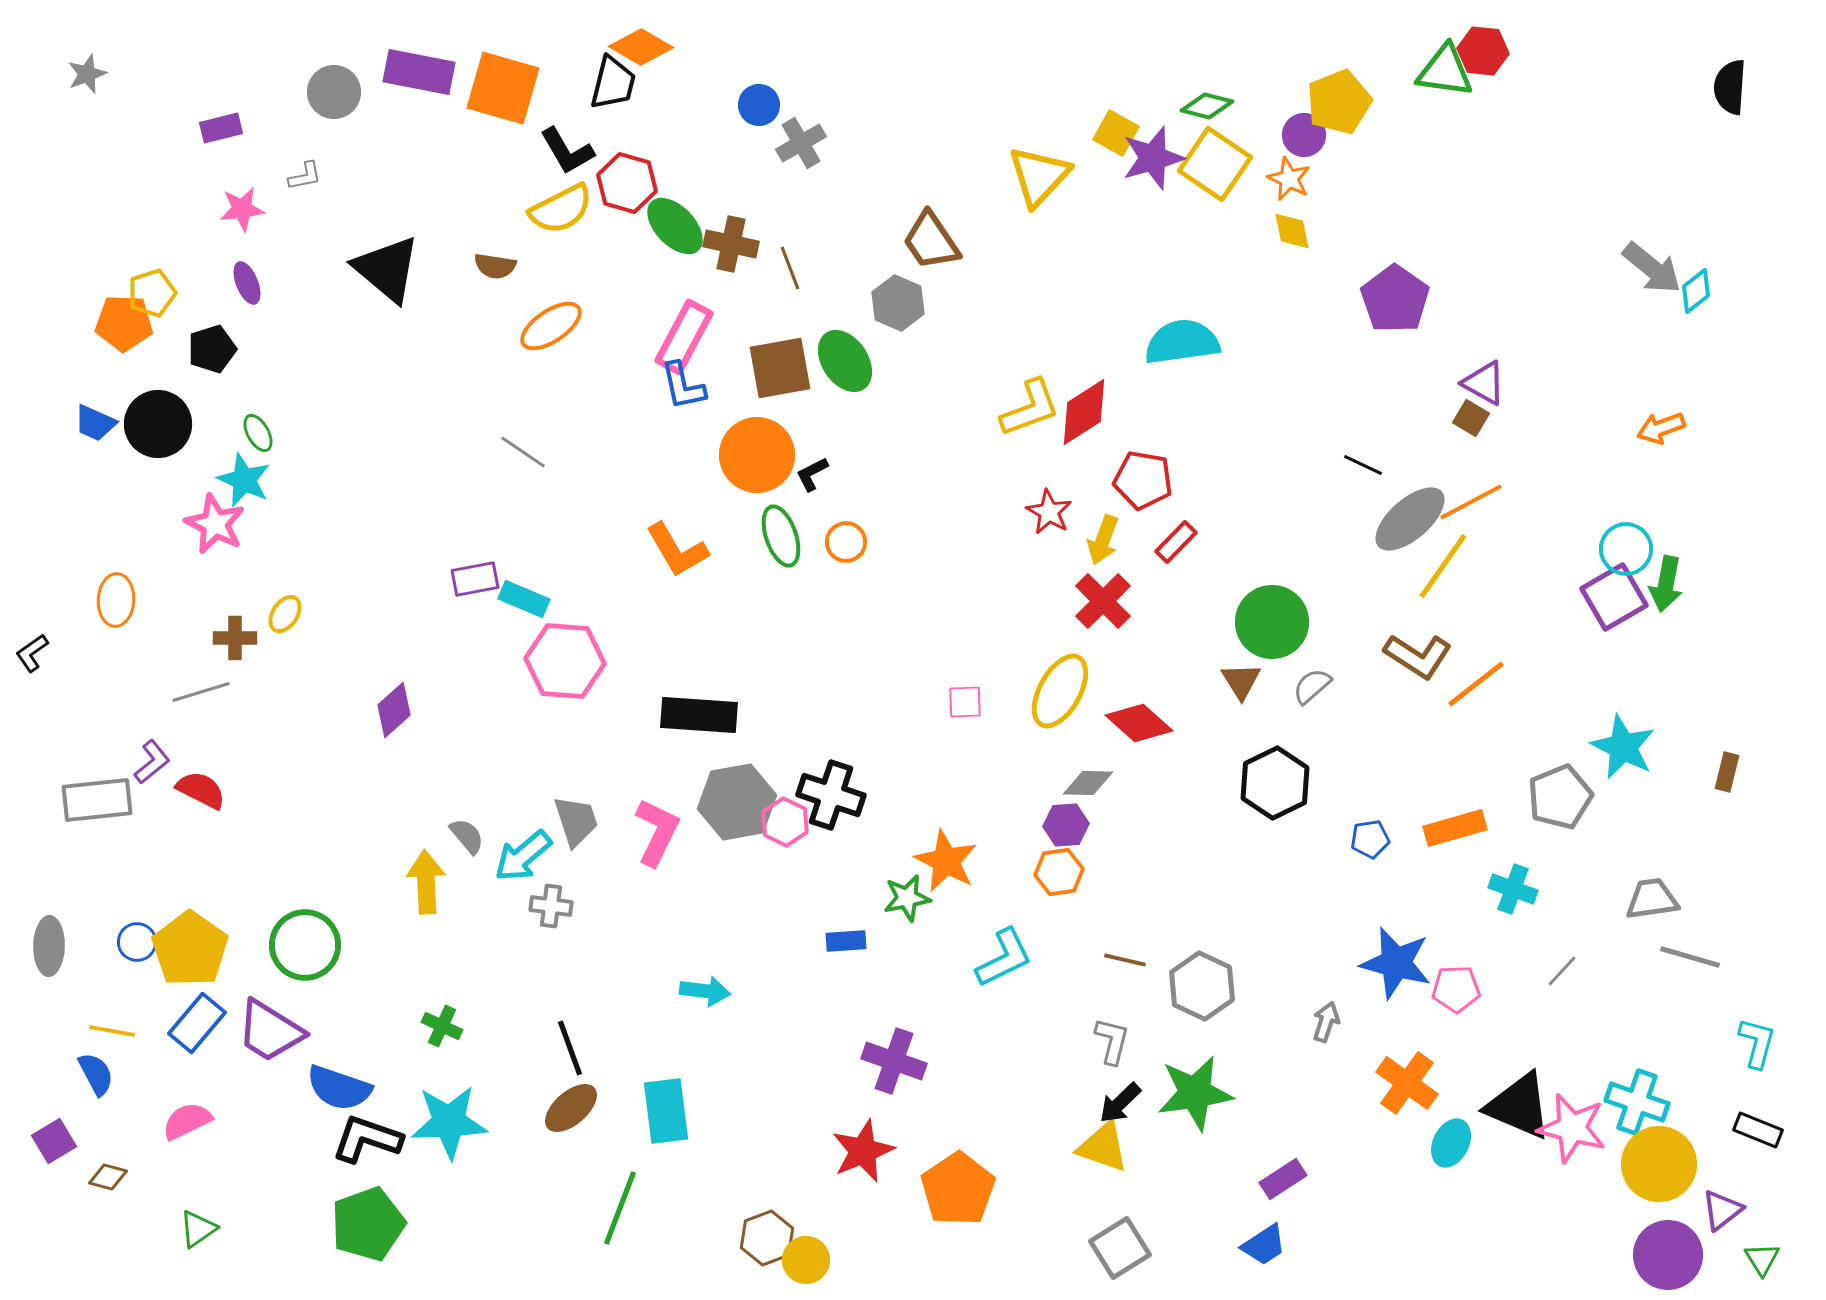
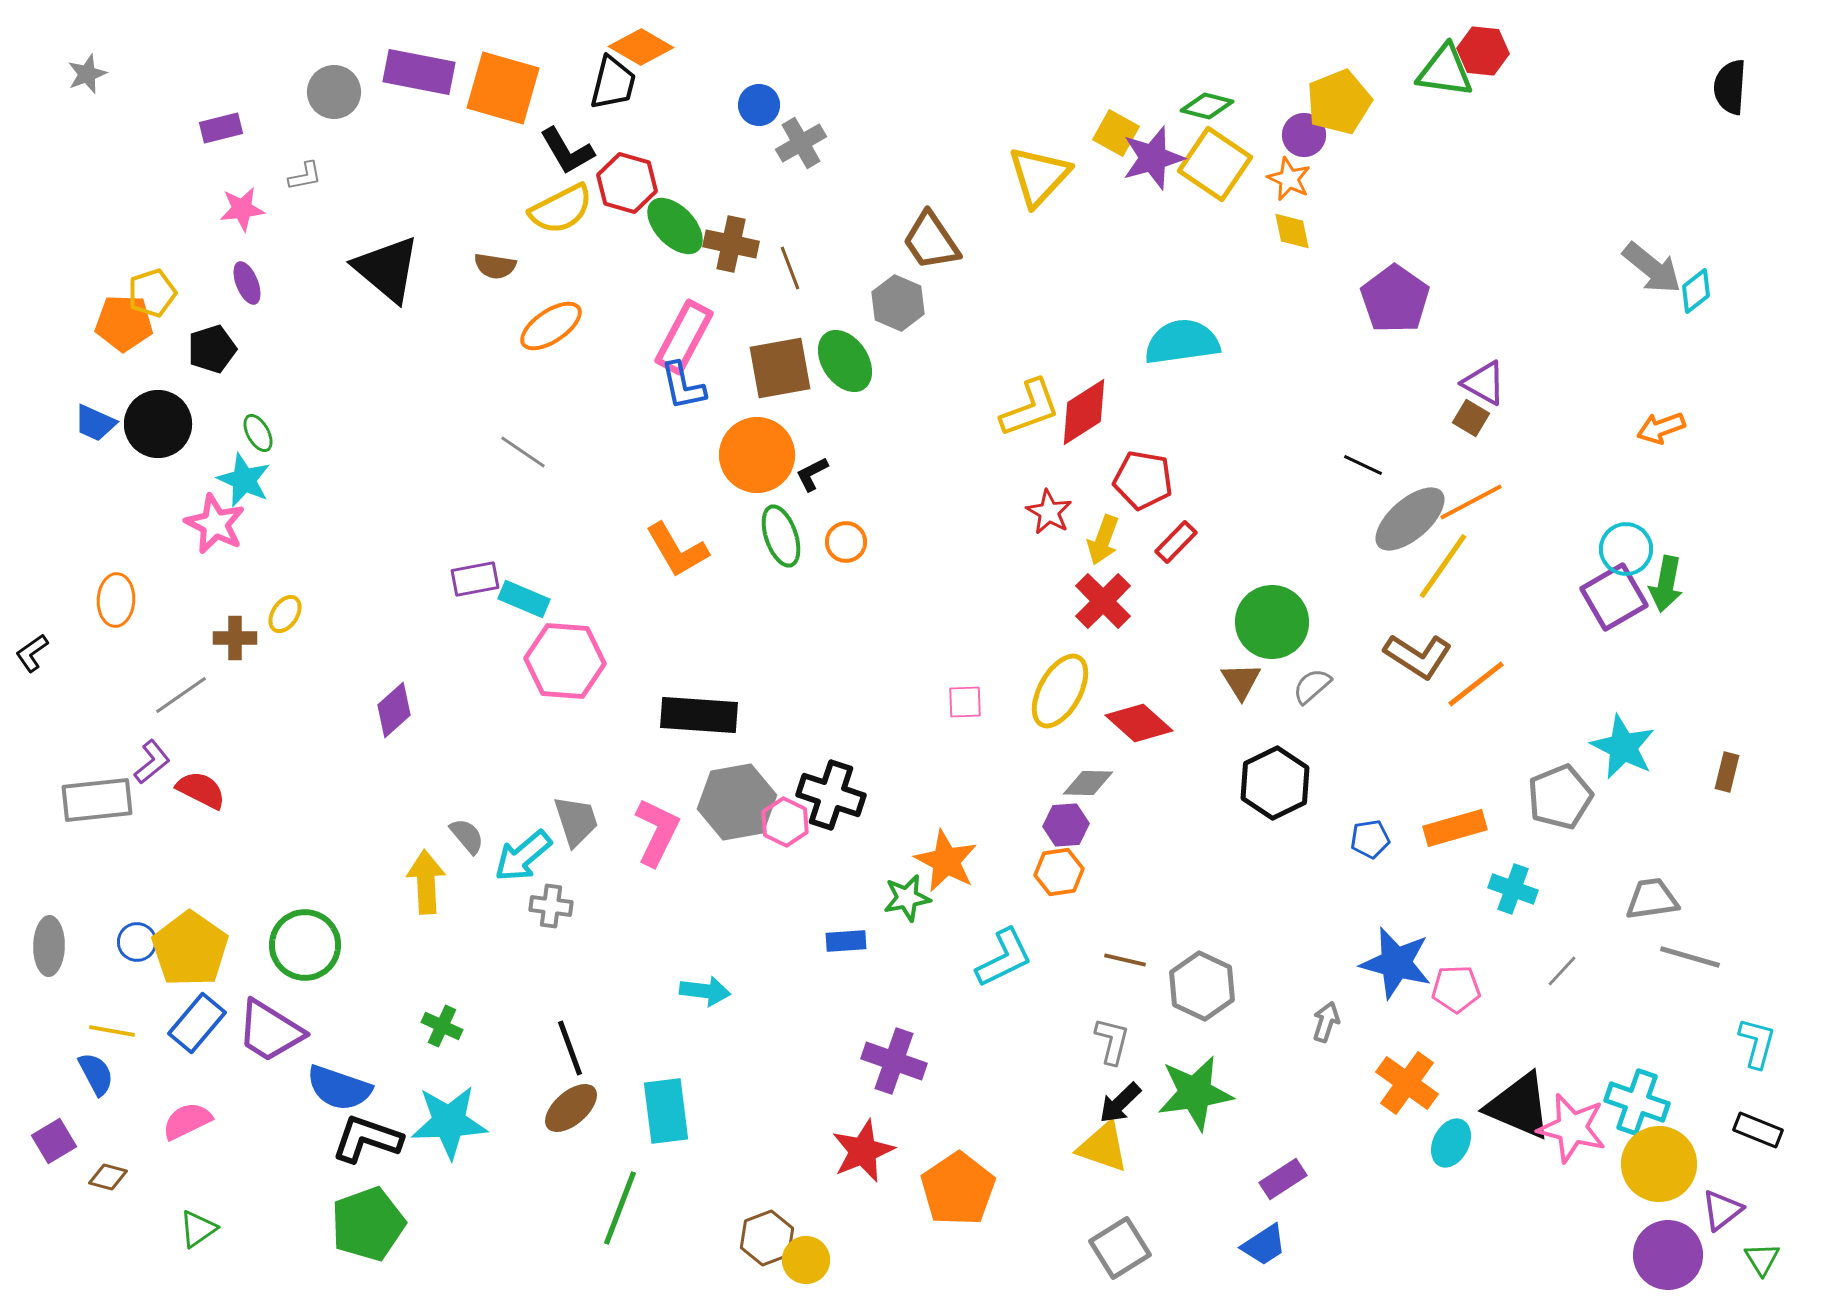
gray line at (201, 692): moved 20 px left, 3 px down; rotated 18 degrees counterclockwise
